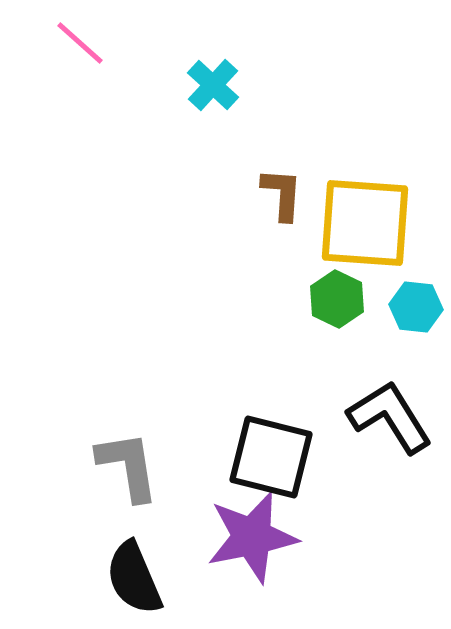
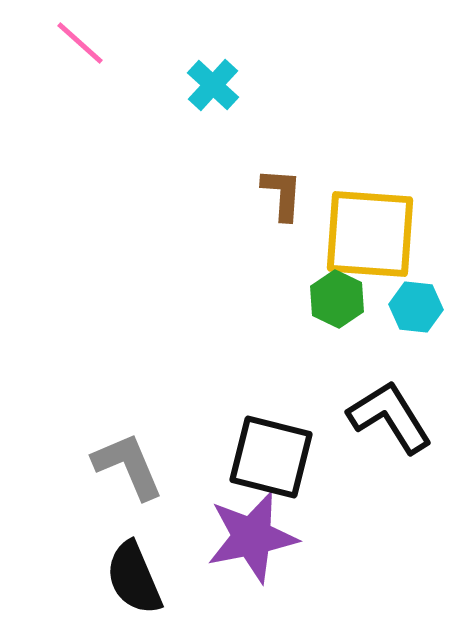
yellow square: moved 5 px right, 11 px down
gray L-shape: rotated 14 degrees counterclockwise
